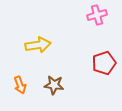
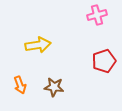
red pentagon: moved 2 px up
brown star: moved 2 px down
